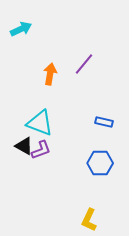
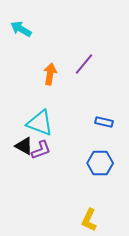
cyan arrow: rotated 125 degrees counterclockwise
